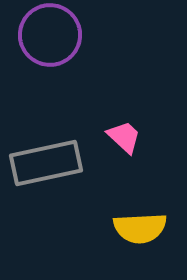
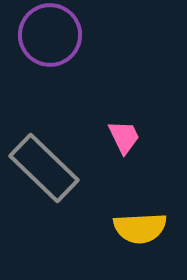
pink trapezoid: rotated 21 degrees clockwise
gray rectangle: moved 2 px left, 5 px down; rotated 56 degrees clockwise
